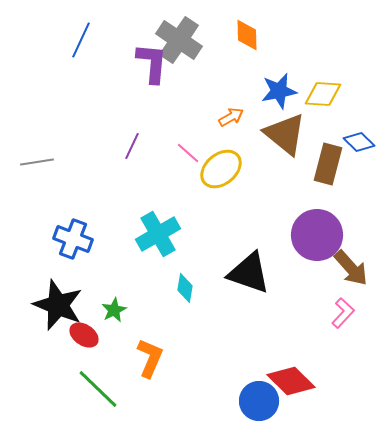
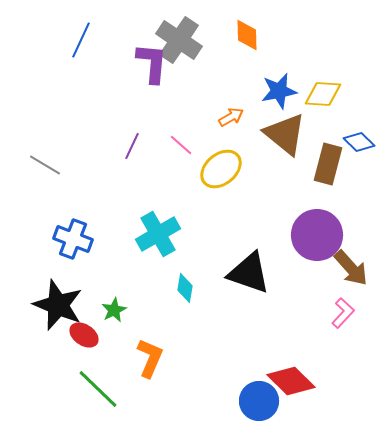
pink line: moved 7 px left, 8 px up
gray line: moved 8 px right, 3 px down; rotated 40 degrees clockwise
